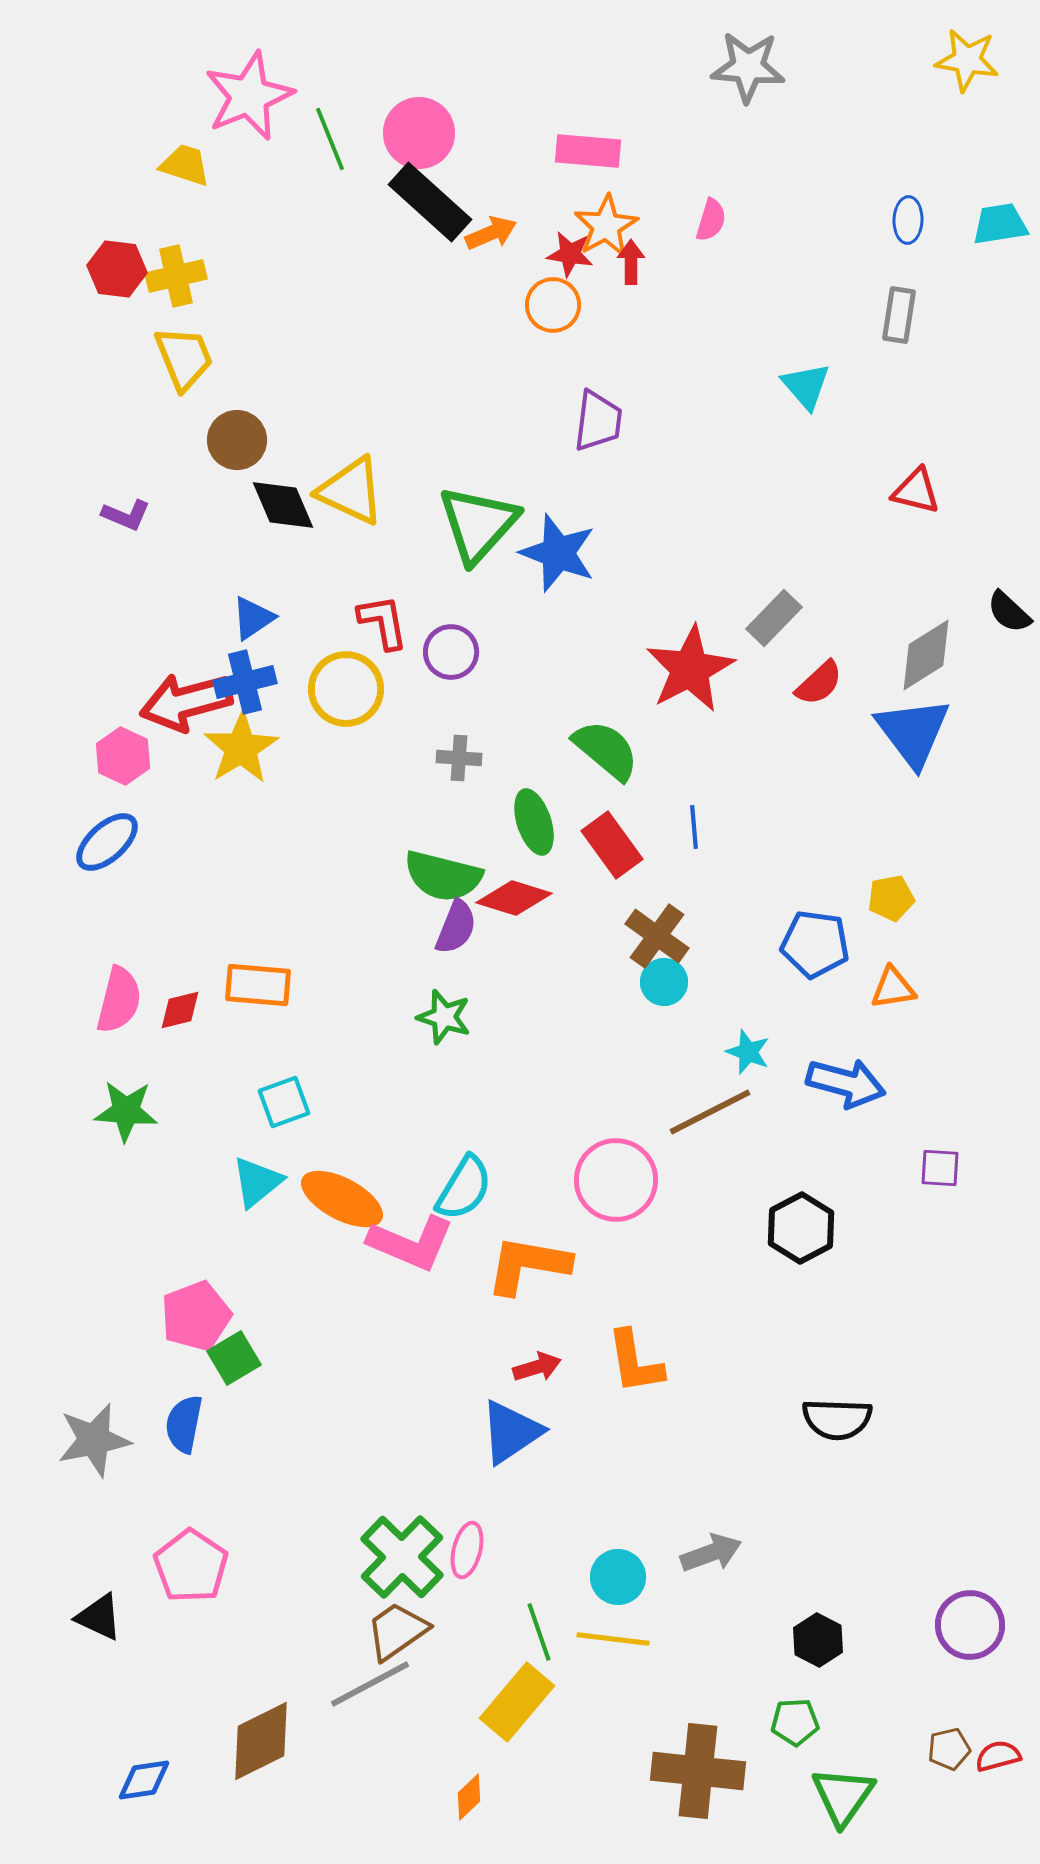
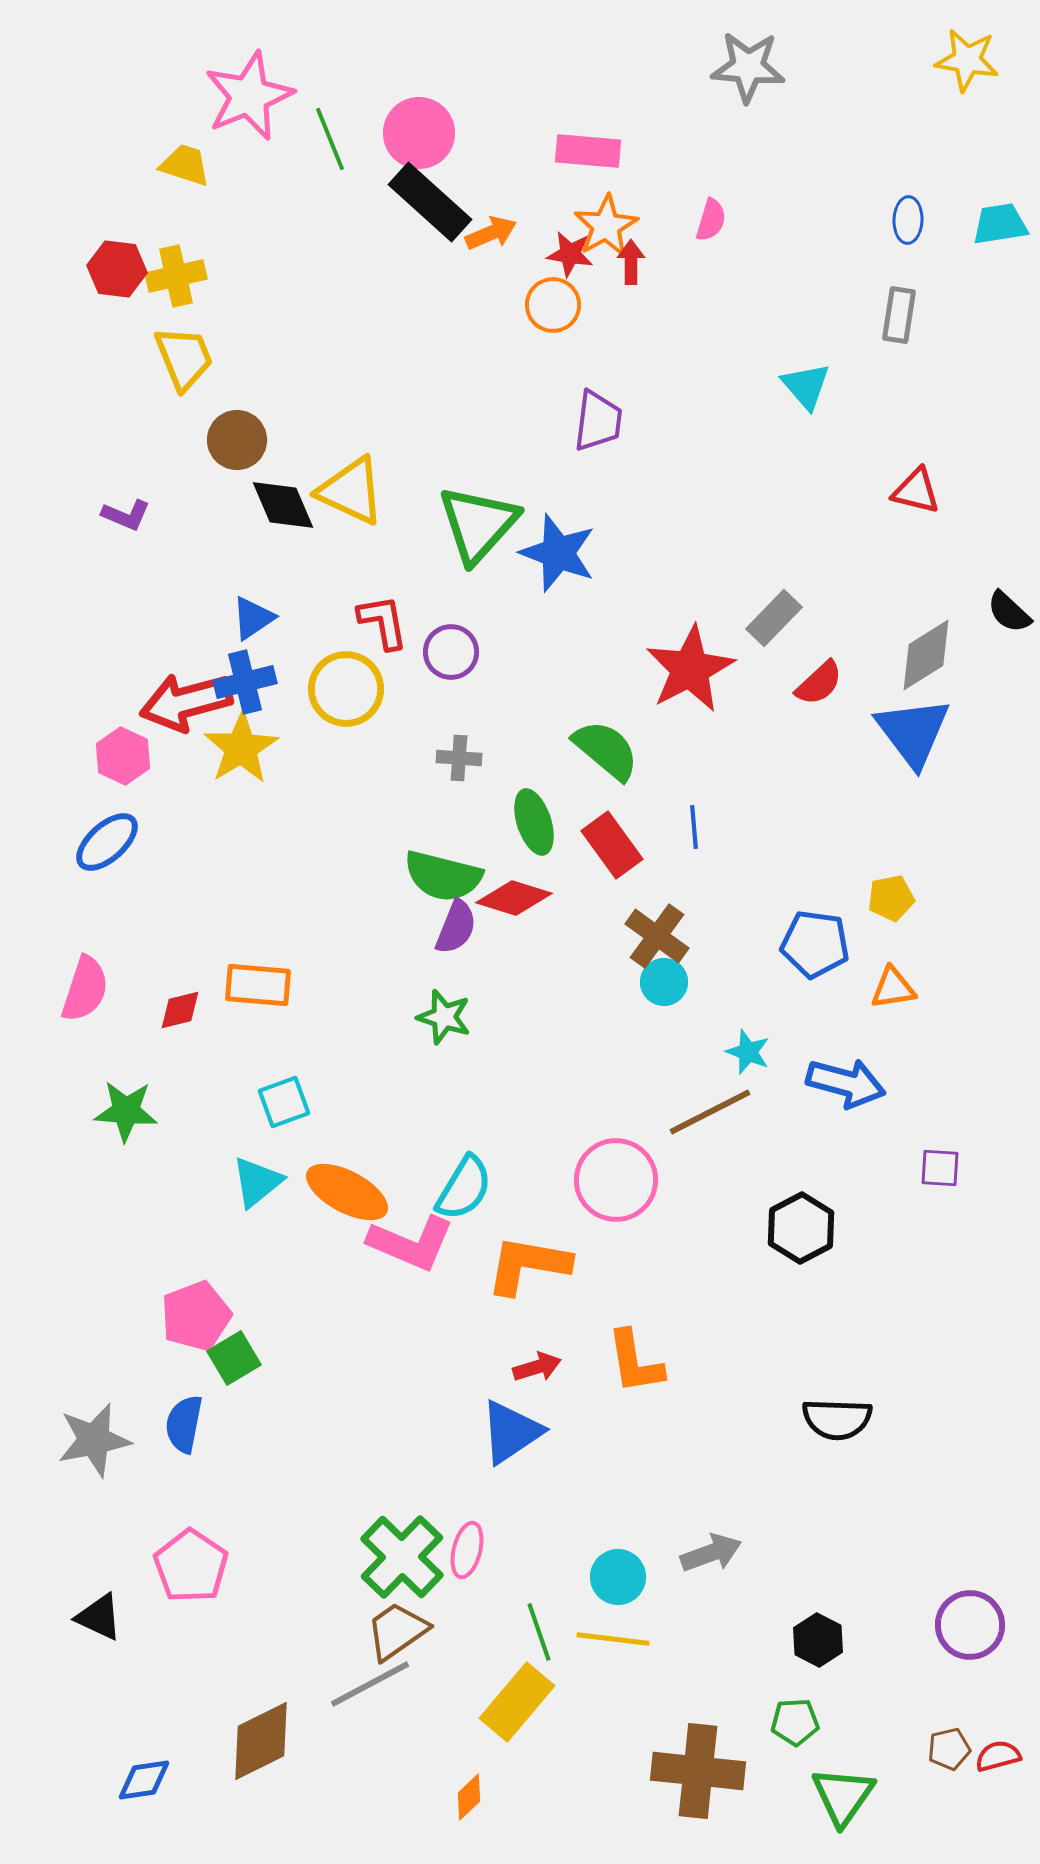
pink semicircle at (119, 1000): moved 34 px left, 11 px up; rotated 4 degrees clockwise
orange ellipse at (342, 1199): moved 5 px right, 7 px up
